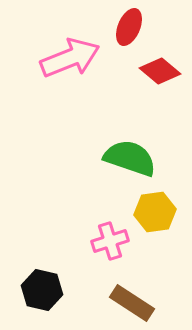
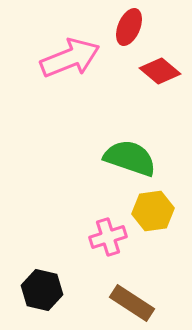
yellow hexagon: moved 2 px left, 1 px up
pink cross: moved 2 px left, 4 px up
